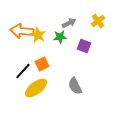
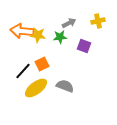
yellow cross: rotated 24 degrees clockwise
yellow star: rotated 21 degrees counterclockwise
gray semicircle: moved 10 px left; rotated 138 degrees clockwise
